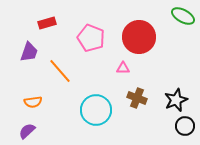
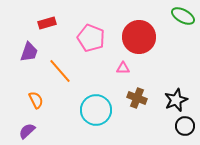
orange semicircle: moved 3 px right, 2 px up; rotated 108 degrees counterclockwise
